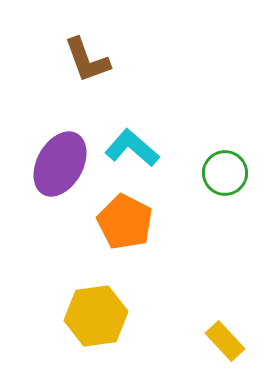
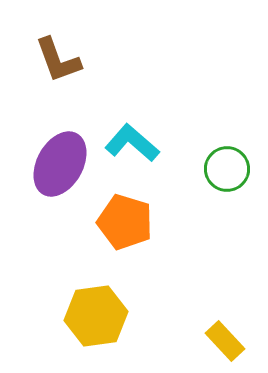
brown L-shape: moved 29 px left
cyan L-shape: moved 5 px up
green circle: moved 2 px right, 4 px up
orange pentagon: rotated 10 degrees counterclockwise
